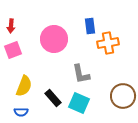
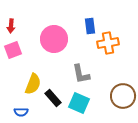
yellow semicircle: moved 9 px right, 2 px up
